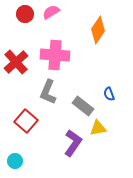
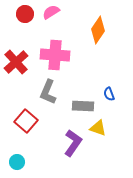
gray rectangle: rotated 35 degrees counterclockwise
yellow triangle: rotated 30 degrees clockwise
cyan circle: moved 2 px right, 1 px down
